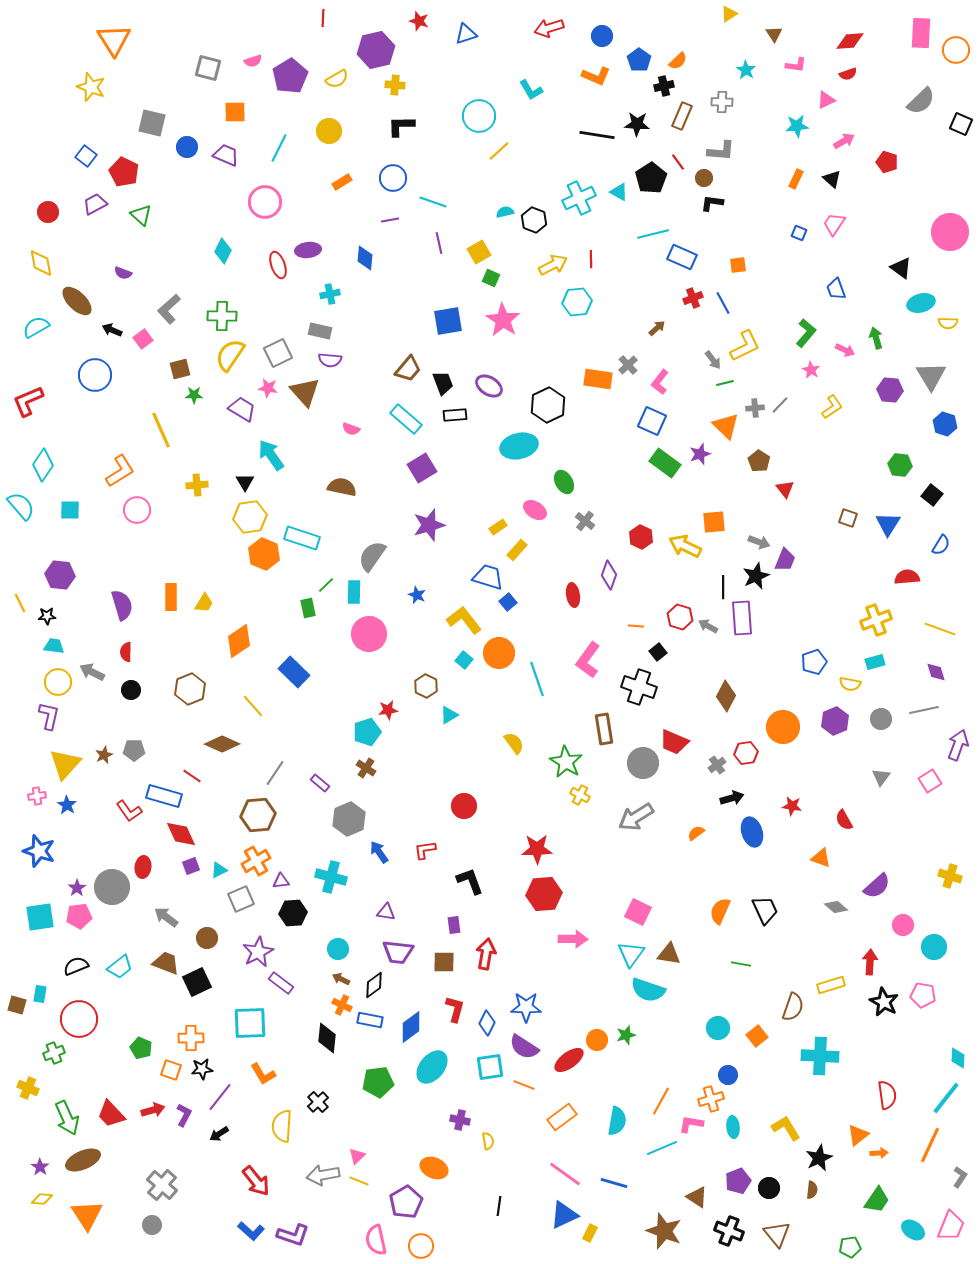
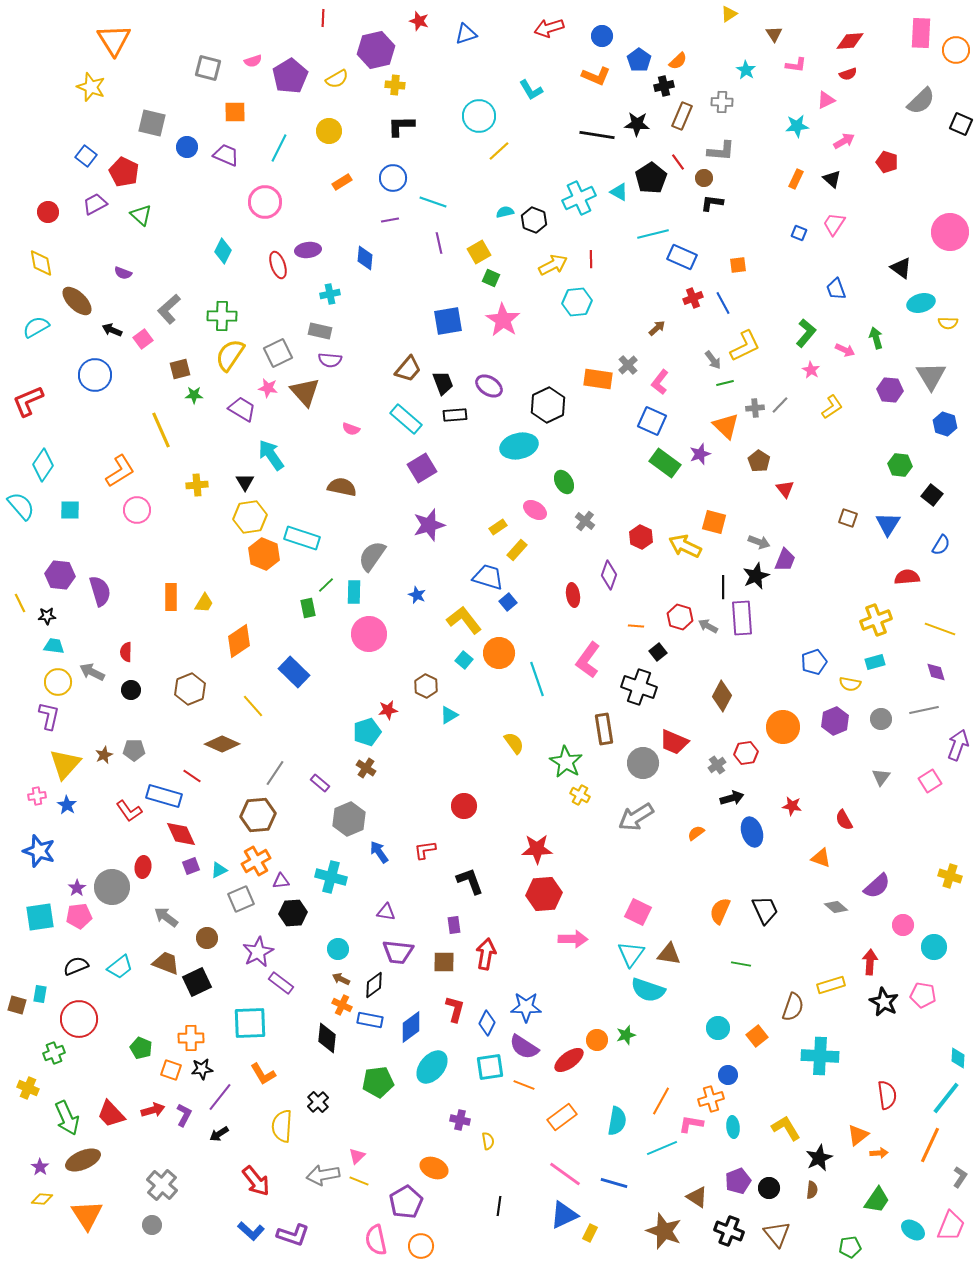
orange square at (714, 522): rotated 20 degrees clockwise
purple semicircle at (122, 605): moved 22 px left, 14 px up
brown diamond at (726, 696): moved 4 px left
